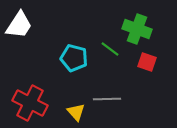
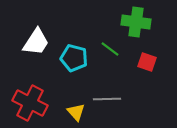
white trapezoid: moved 17 px right, 17 px down
green cross: moved 1 px left, 7 px up; rotated 12 degrees counterclockwise
